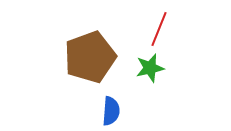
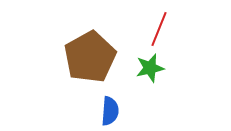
brown pentagon: rotated 9 degrees counterclockwise
blue semicircle: moved 1 px left
